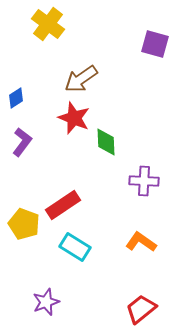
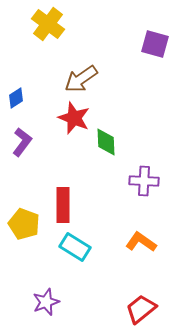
red rectangle: rotated 56 degrees counterclockwise
